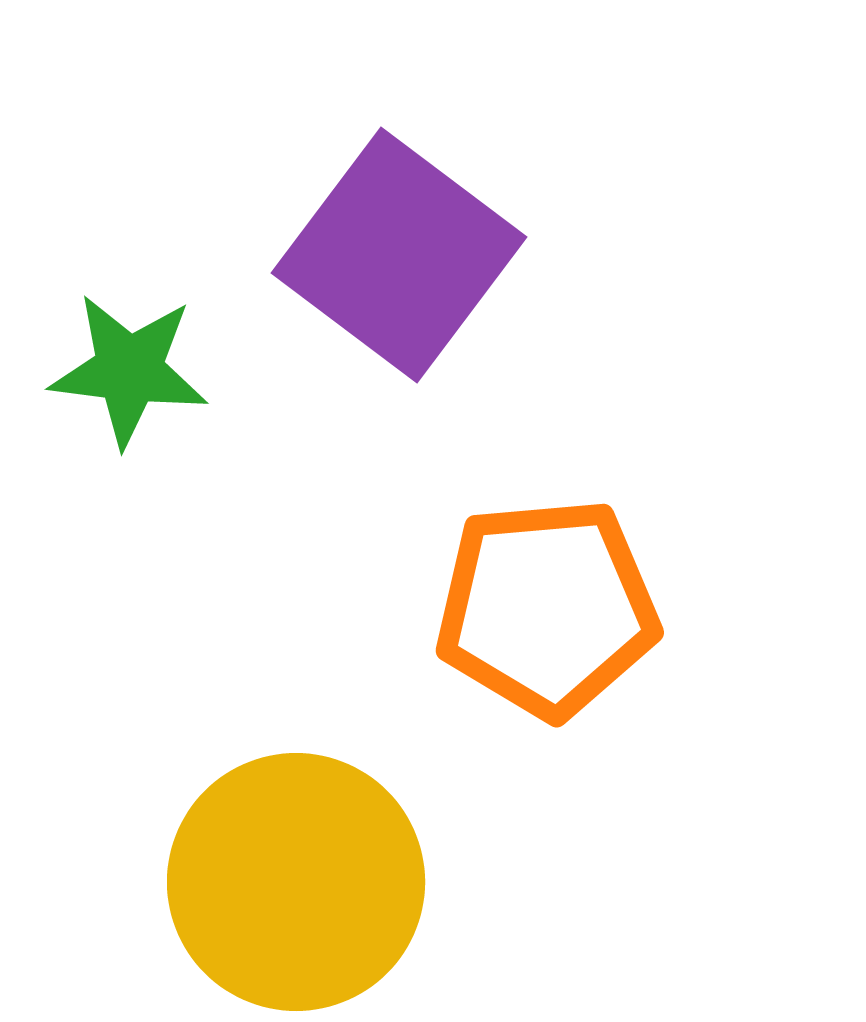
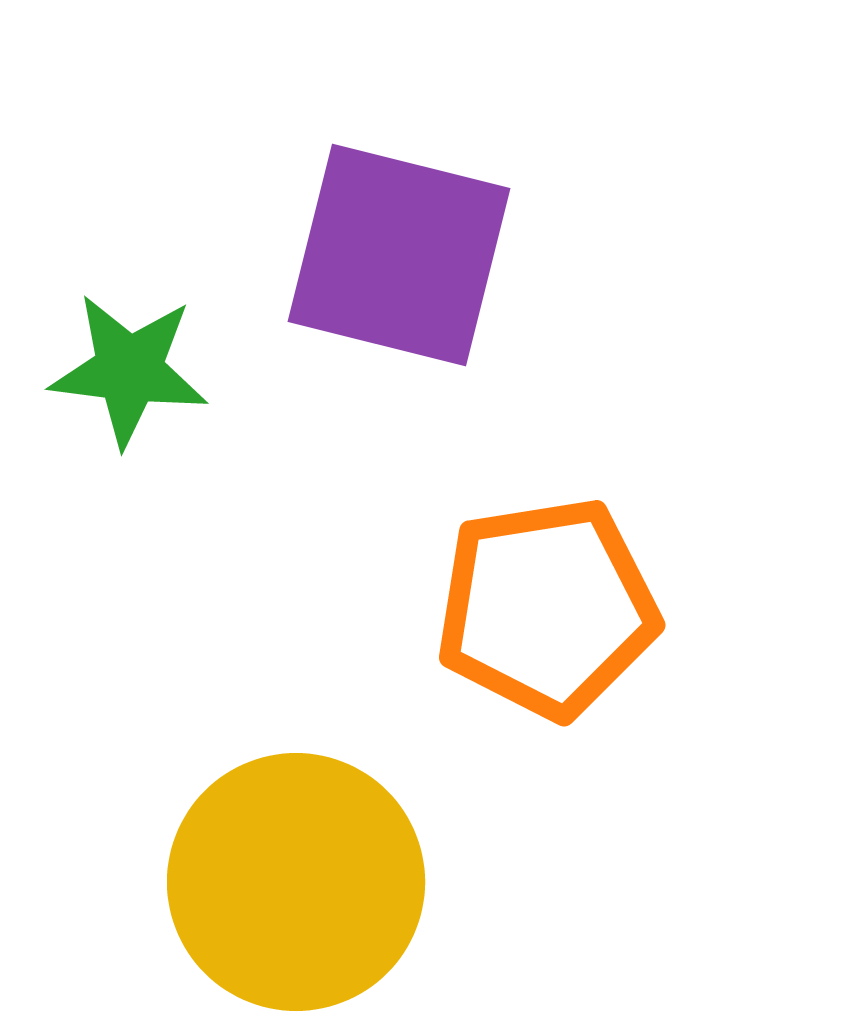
purple square: rotated 23 degrees counterclockwise
orange pentagon: rotated 4 degrees counterclockwise
